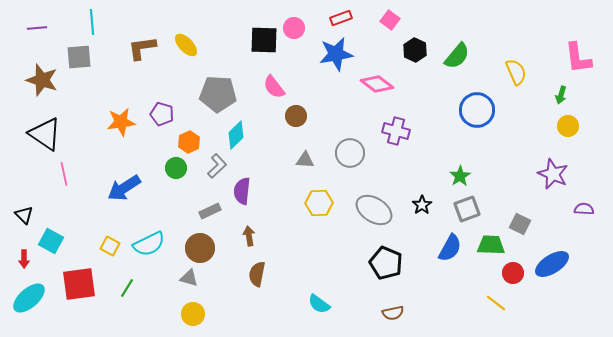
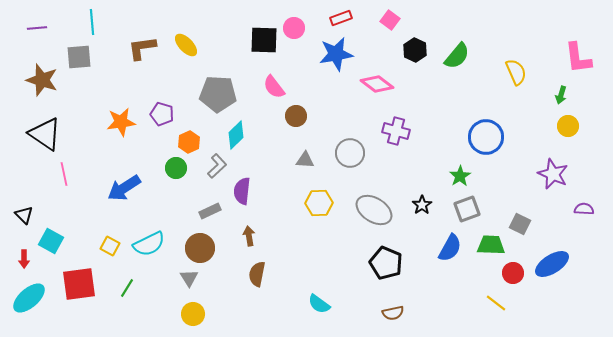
blue circle at (477, 110): moved 9 px right, 27 px down
gray triangle at (189, 278): rotated 42 degrees clockwise
